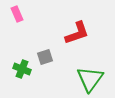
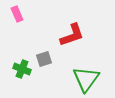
red L-shape: moved 5 px left, 2 px down
gray square: moved 1 px left, 2 px down
green triangle: moved 4 px left
